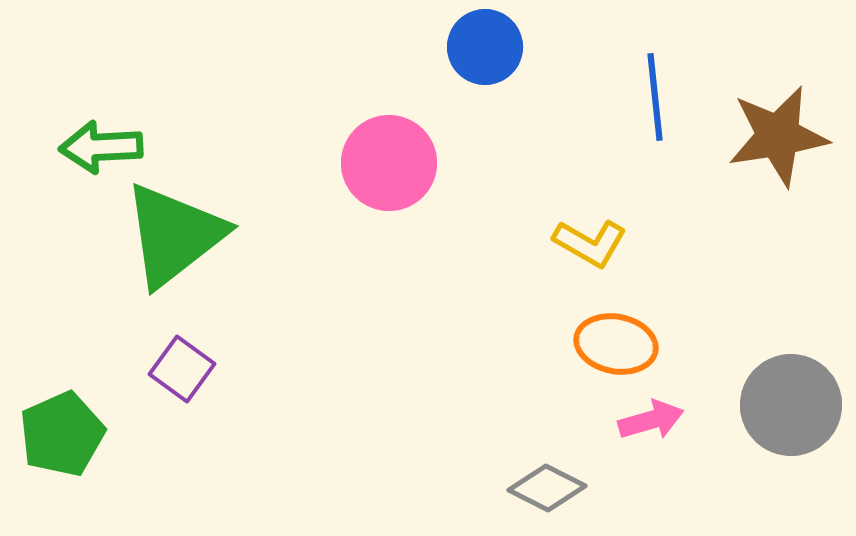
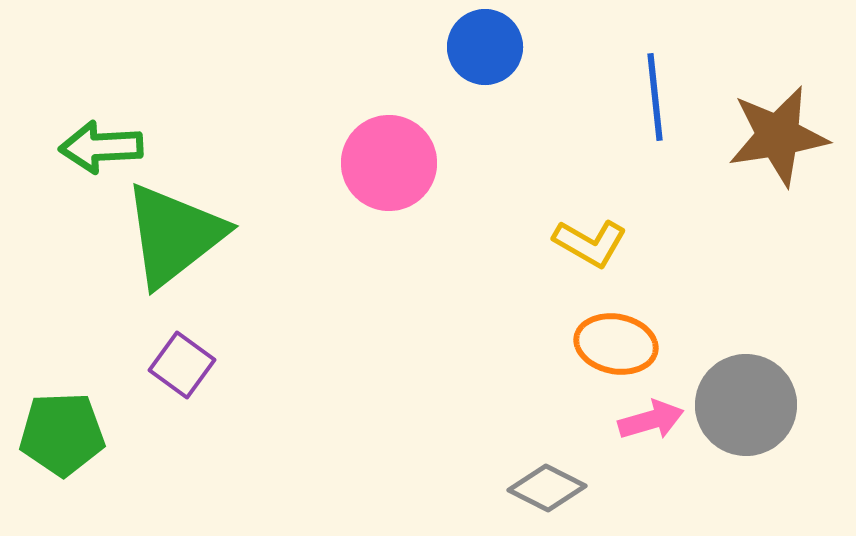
purple square: moved 4 px up
gray circle: moved 45 px left
green pentagon: rotated 22 degrees clockwise
